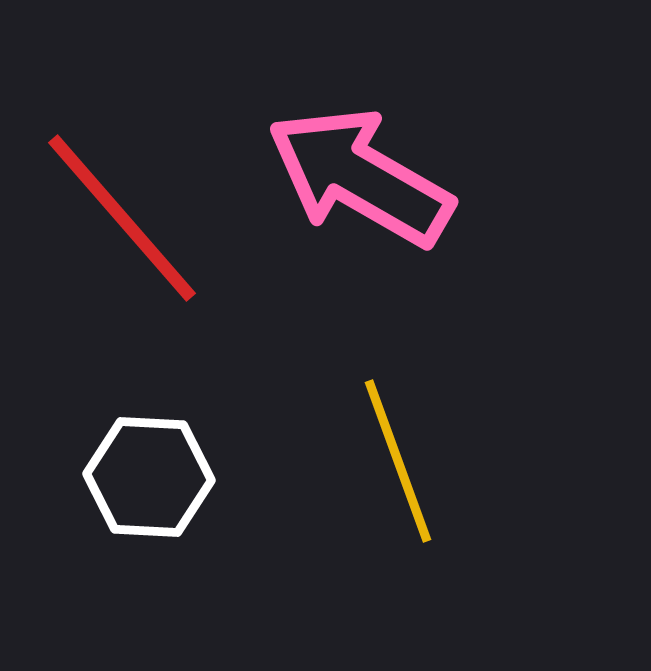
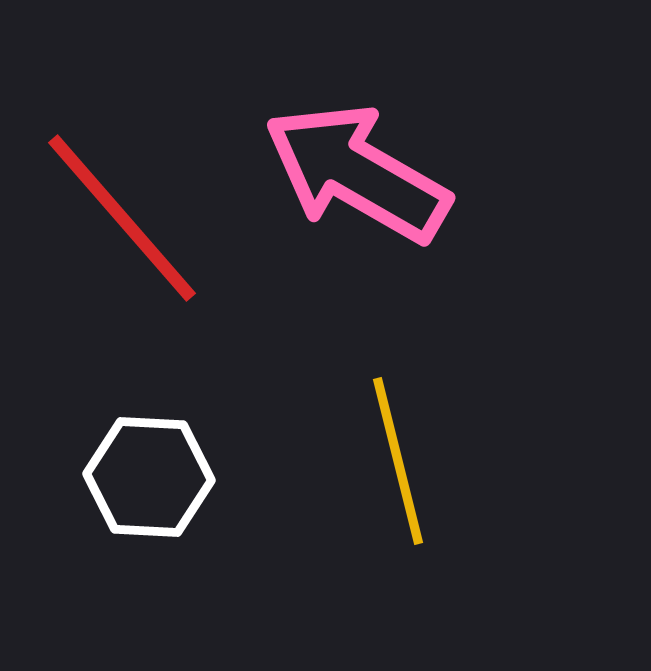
pink arrow: moved 3 px left, 4 px up
yellow line: rotated 6 degrees clockwise
